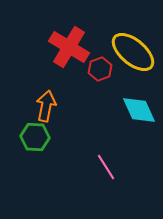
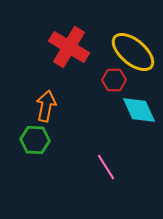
red hexagon: moved 14 px right, 11 px down; rotated 20 degrees clockwise
green hexagon: moved 3 px down
